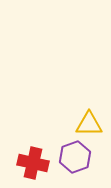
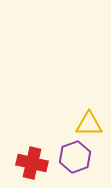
red cross: moved 1 px left
